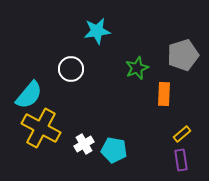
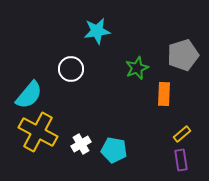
yellow cross: moved 3 px left, 4 px down
white cross: moved 3 px left
